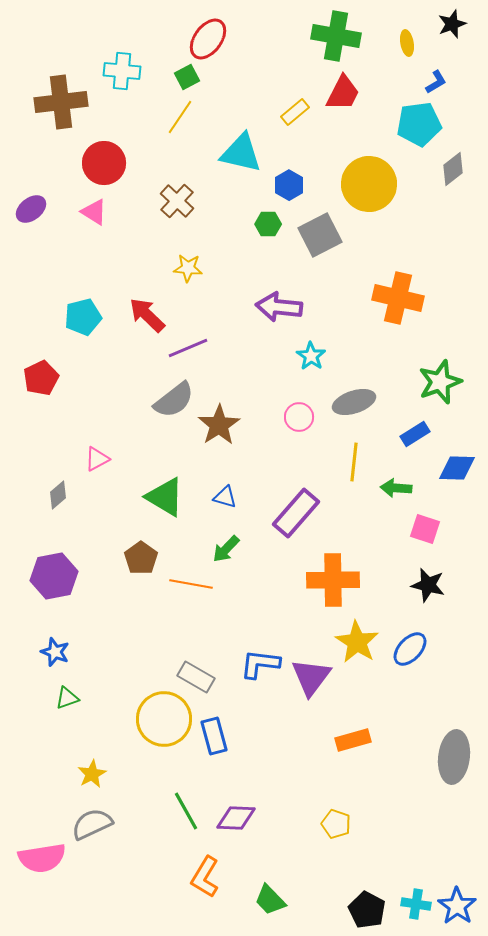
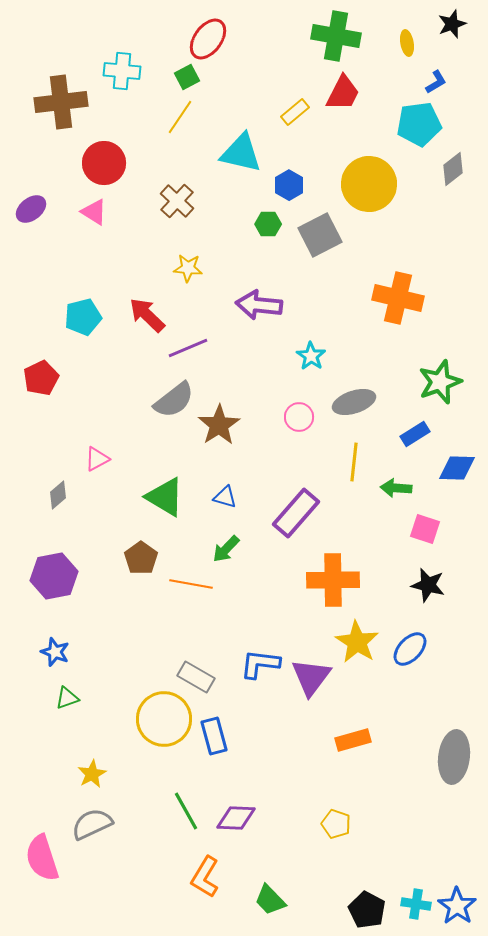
purple arrow at (279, 307): moved 20 px left, 2 px up
pink semicircle at (42, 858): rotated 81 degrees clockwise
